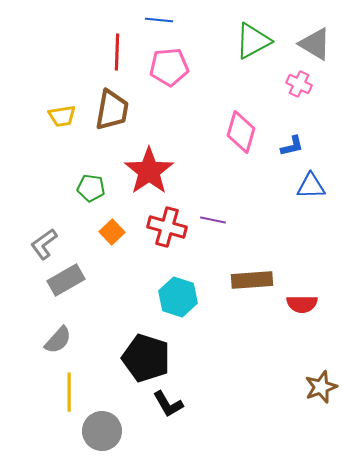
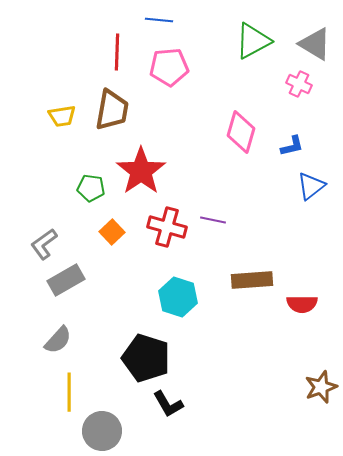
red star: moved 8 px left
blue triangle: rotated 36 degrees counterclockwise
